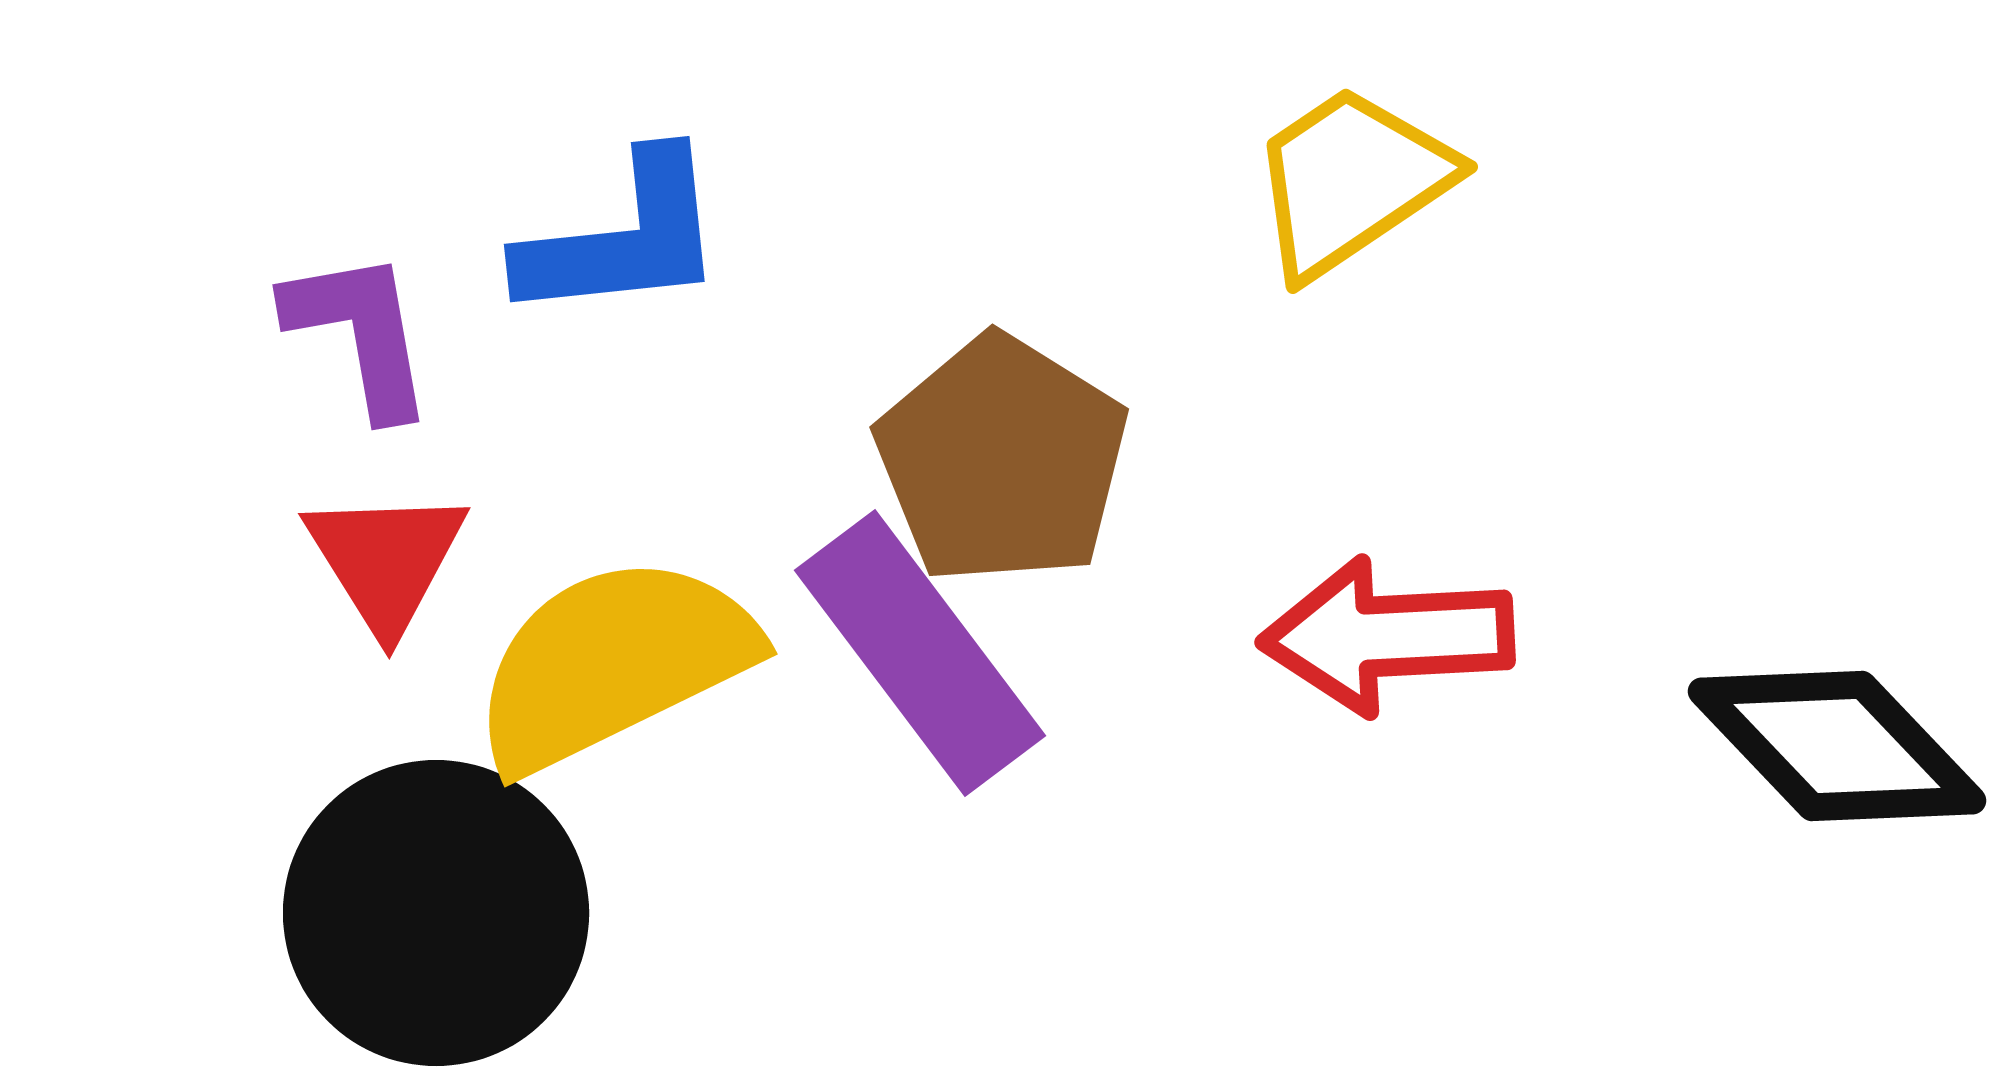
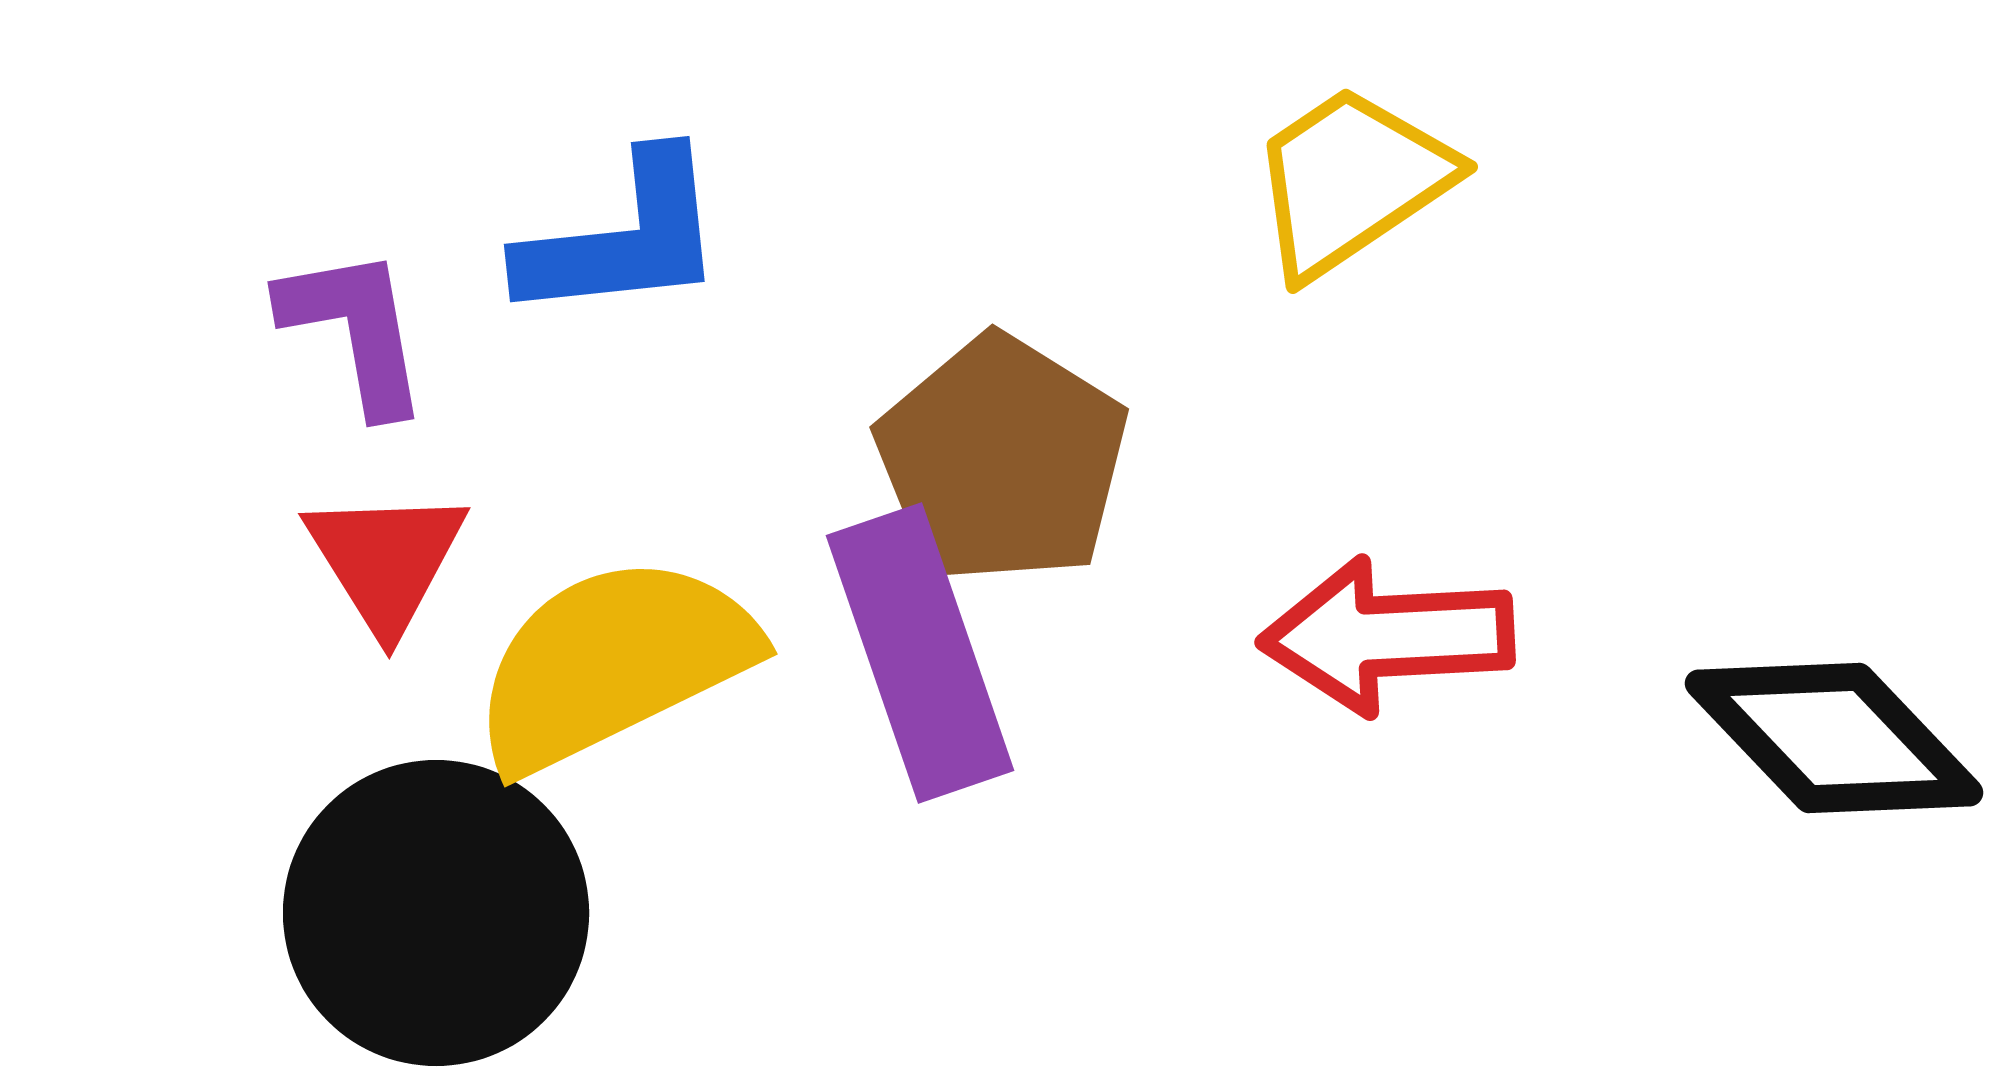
purple L-shape: moved 5 px left, 3 px up
purple rectangle: rotated 18 degrees clockwise
black diamond: moved 3 px left, 8 px up
